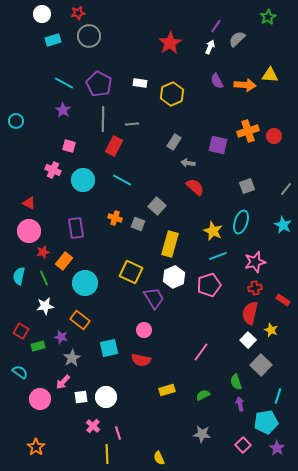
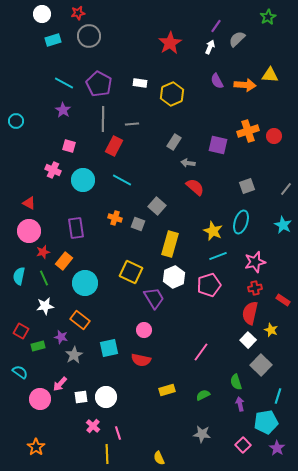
gray star at (72, 358): moved 2 px right, 3 px up
pink arrow at (63, 382): moved 3 px left, 2 px down
